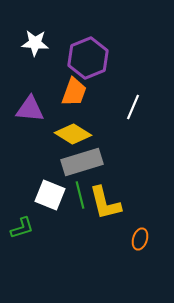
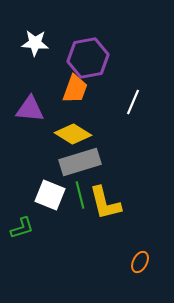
purple hexagon: rotated 12 degrees clockwise
orange trapezoid: moved 1 px right, 3 px up
white line: moved 5 px up
gray rectangle: moved 2 px left
orange ellipse: moved 23 px down; rotated 10 degrees clockwise
